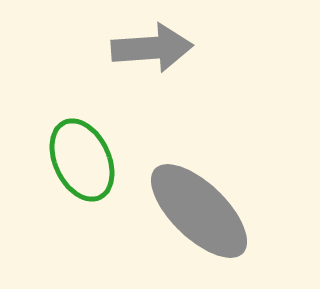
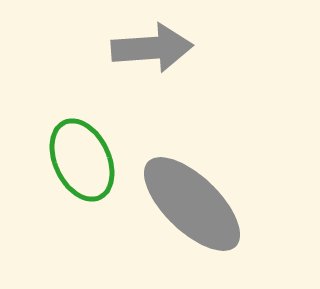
gray ellipse: moved 7 px left, 7 px up
